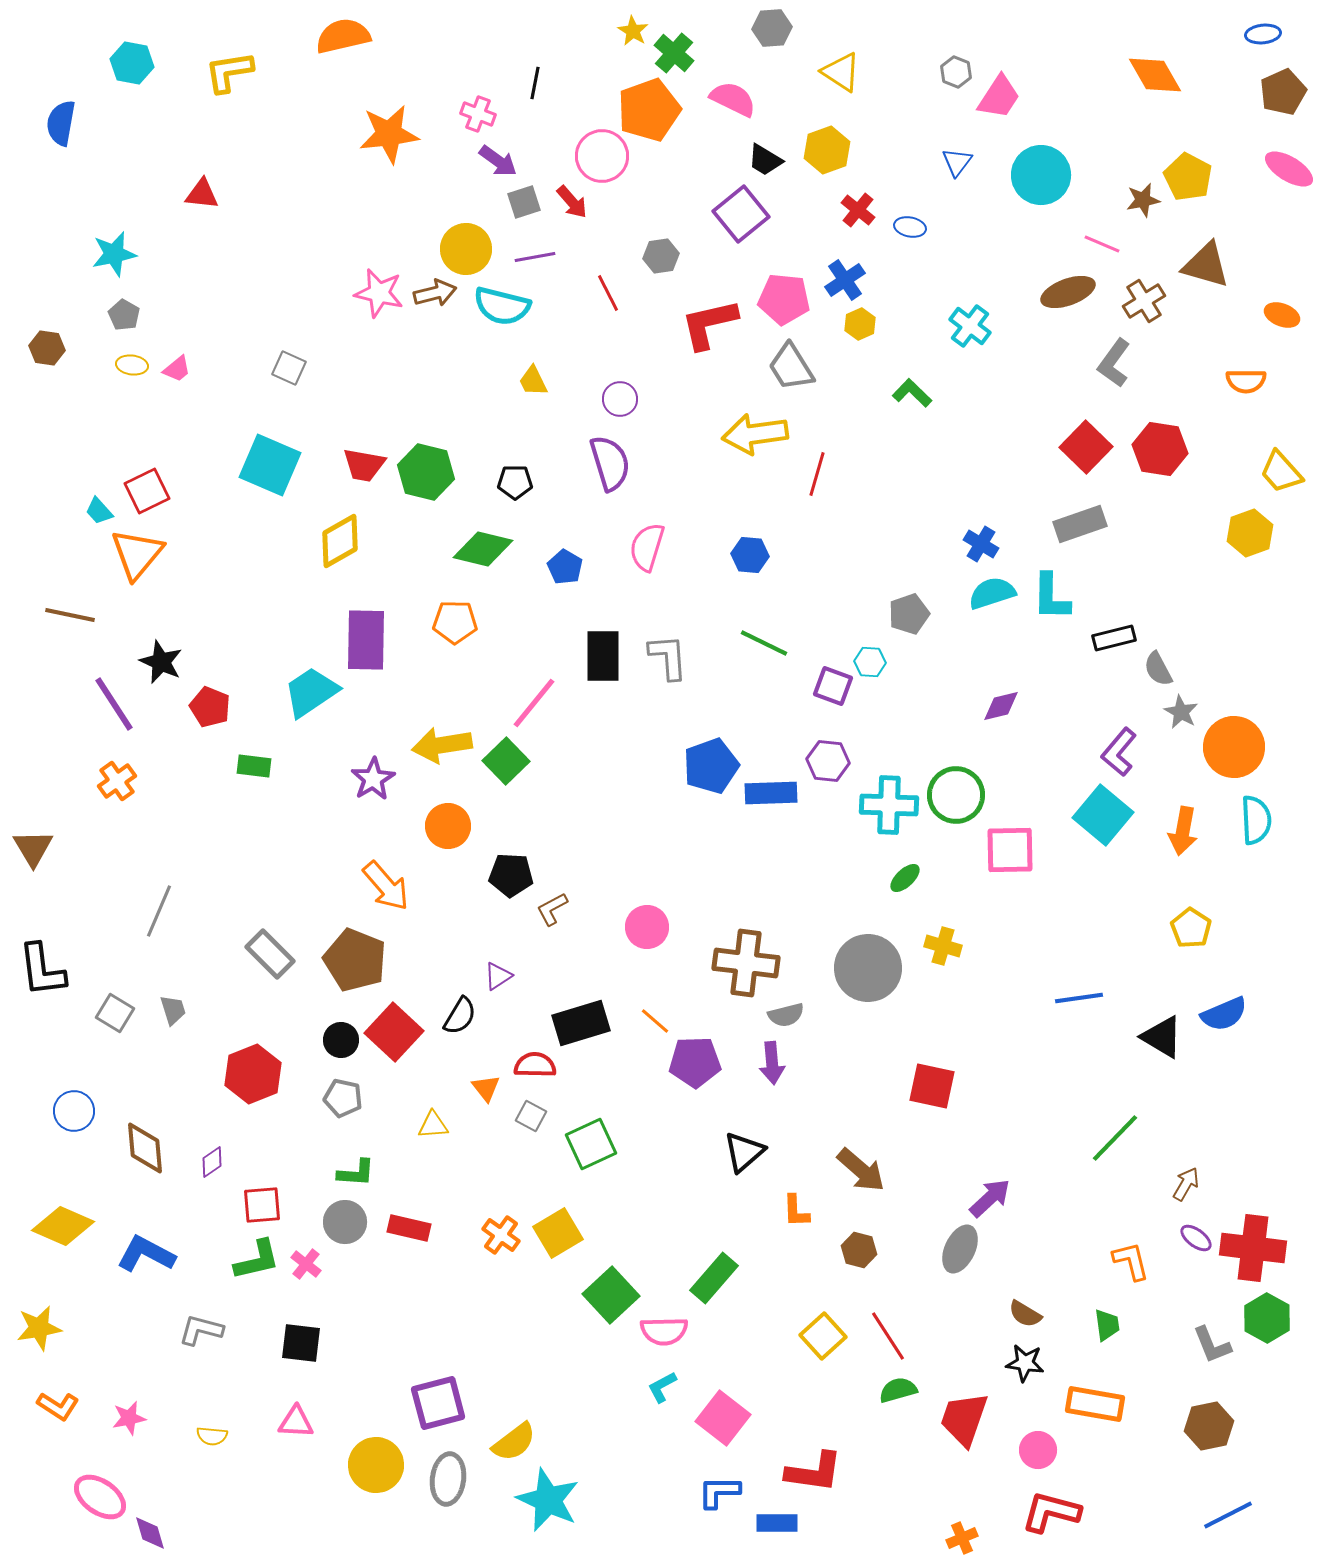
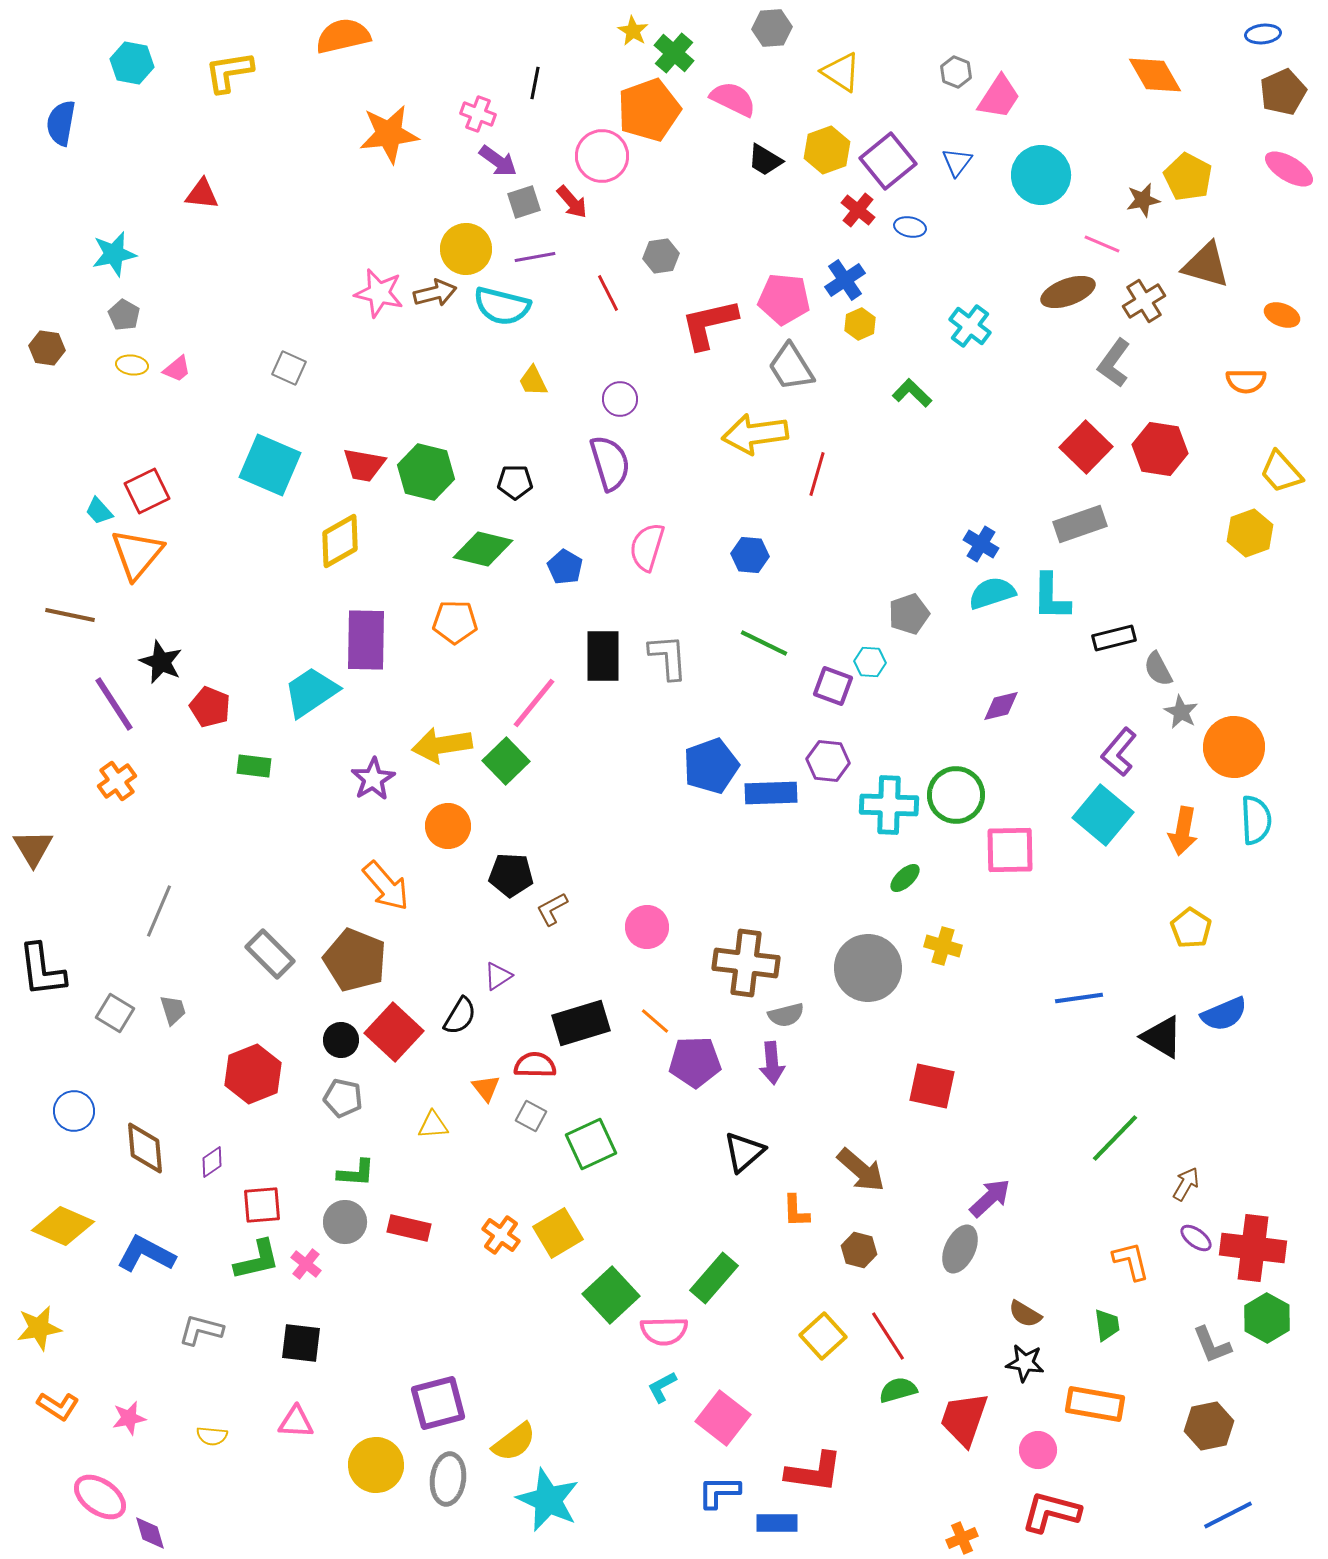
purple square at (741, 214): moved 147 px right, 53 px up
